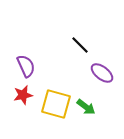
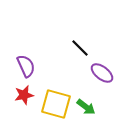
black line: moved 3 px down
red star: moved 1 px right
